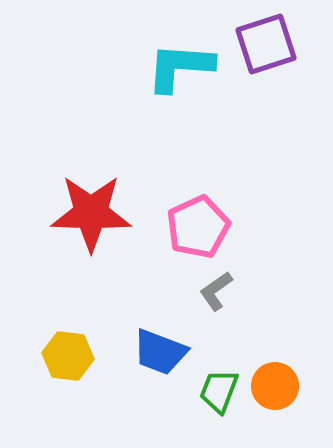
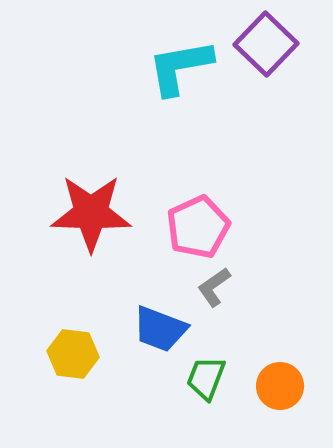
purple square: rotated 28 degrees counterclockwise
cyan L-shape: rotated 14 degrees counterclockwise
gray L-shape: moved 2 px left, 4 px up
blue trapezoid: moved 23 px up
yellow hexagon: moved 5 px right, 2 px up
orange circle: moved 5 px right
green trapezoid: moved 13 px left, 13 px up
